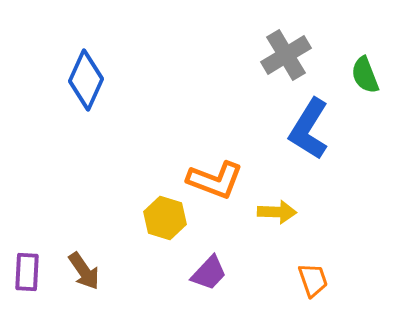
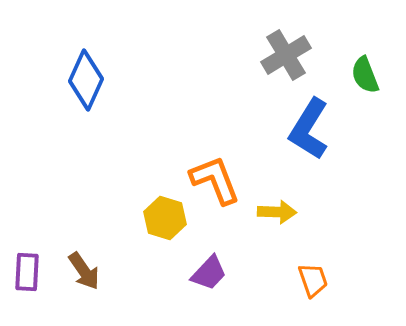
orange L-shape: rotated 132 degrees counterclockwise
